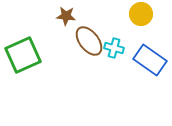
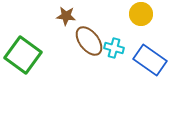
green square: rotated 30 degrees counterclockwise
